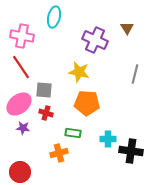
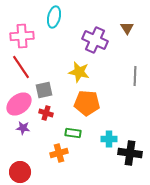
pink cross: rotated 15 degrees counterclockwise
gray line: moved 2 px down; rotated 12 degrees counterclockwise
gray square: rotated 18 degrees counterclockwise
cyan cross: moved 1 px right
black cross: moved 1 px left, 2 px down
